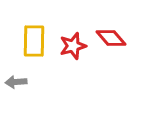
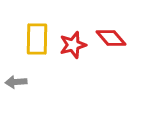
yellow rectangle: moved 3 px right, 2 px up
red star: moved 1 px up
